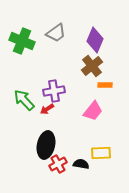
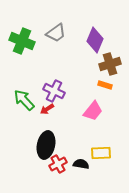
brown cross: moved 18 px right, 2 px up; rotated 20 degrees clockwise
orange rectangle: rotated 16 degrees clockwise
purple cross: rotated 35 degrees clockwise
